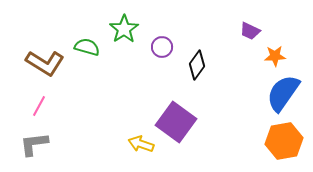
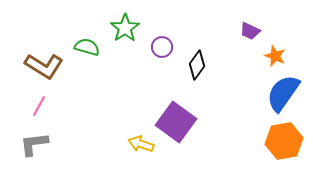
green star: moved 1 px right, 1 px up
orange star: rotated 25 degrees clockwise
brown L-shape: moved 1 px left, 3 px down
